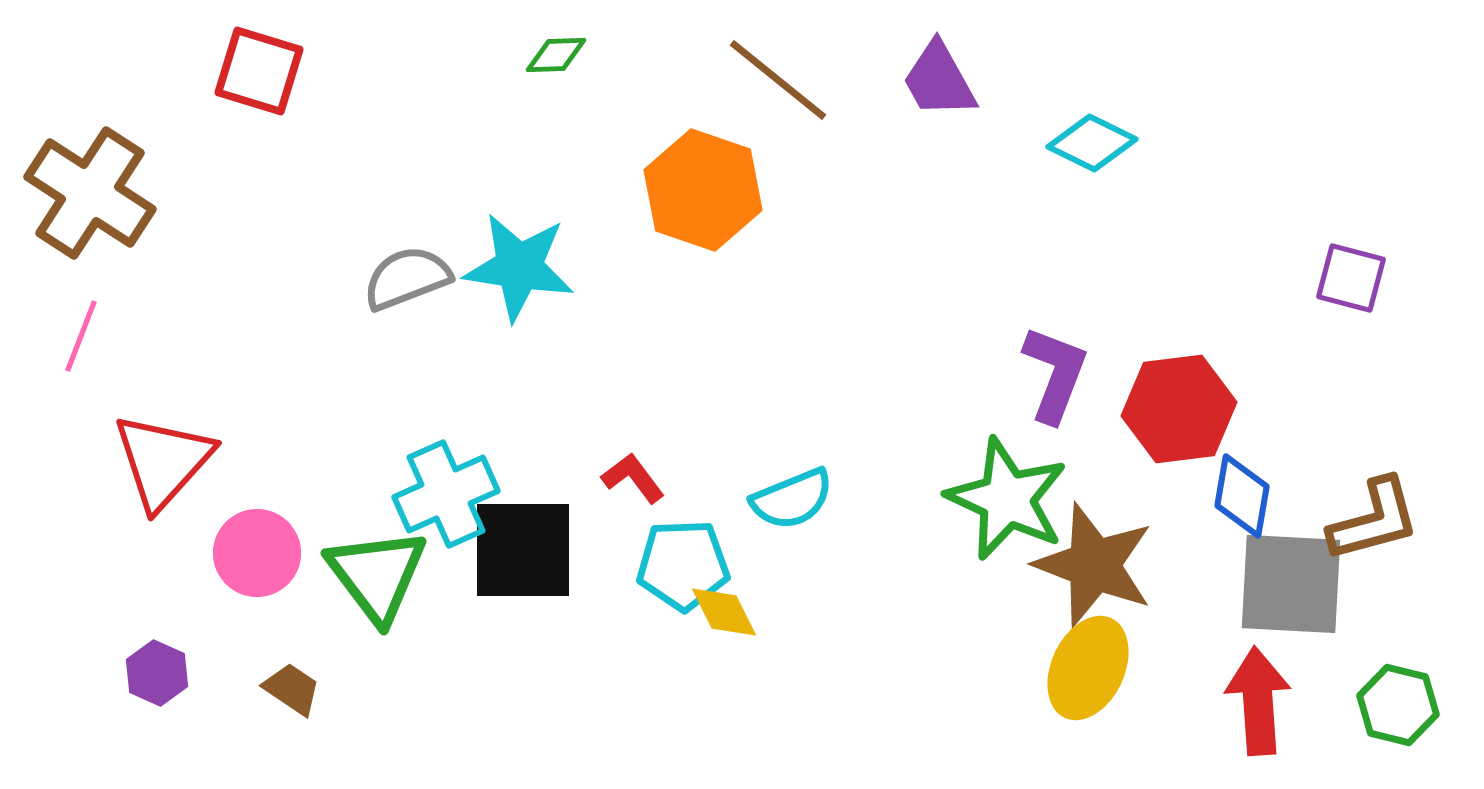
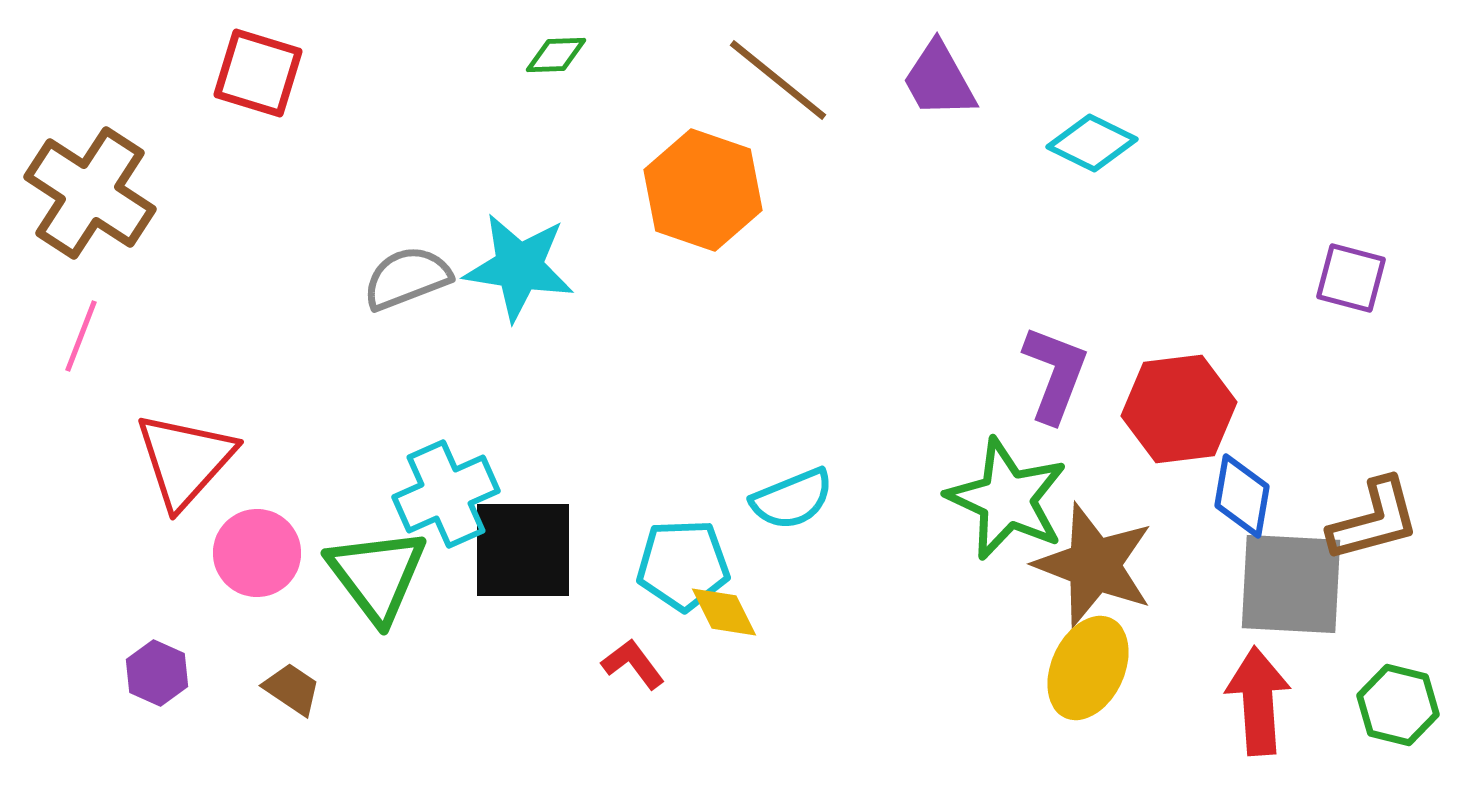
red square: moved 1 px left, 2 px down
red triangle: moved 22 px right, 1 px up
red L-shape: moved 186 px down
